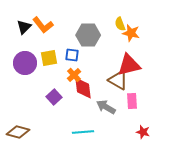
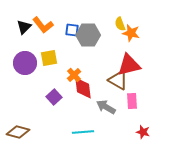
blue square: moved 25 px up
